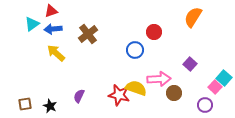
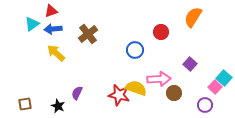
red circle: moved 7 px right
purple semicircle: moved 2 px left, 3 px up
black star: moved 8 px right
